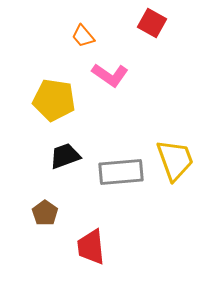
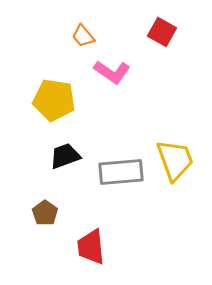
red square: moved 10 px right, 9 px down
pink L-shape: moved 2 px right, 3 px up
